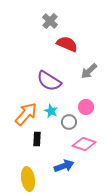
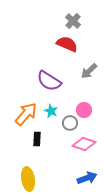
gray cross: moved 23 px right
pink circle: moved 2 px left, 3 px down
gray circle: moved 1 px right, 1 px down
blue arrow: moved 23 px right, 12 px down
